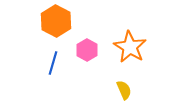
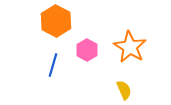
blue line: moved 2 px down
